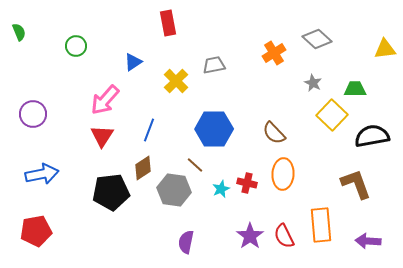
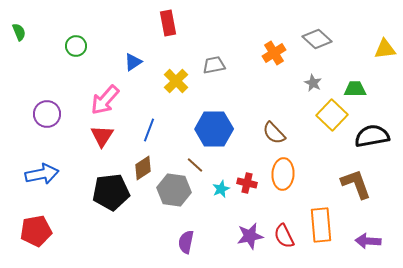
purple circle: moved 14 px right
purple star: rotated 24 degrees clockwise
